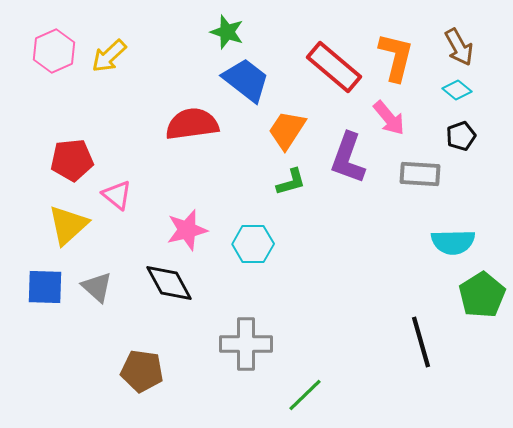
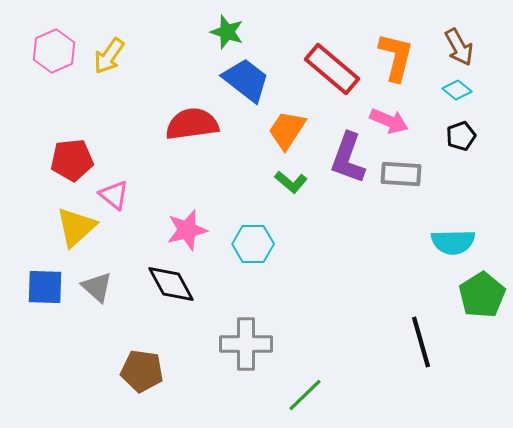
yellow arrow: rotated 12 degrees counterclockwise
red rectangle: moved 2 px left, 2 px down
pink arrow: moved 3 px down; rotated 27 degrees counterclockwise
gray rectangle: moved 19 px left
green L-shape: rotated 56 degrees clockwise
pink triangle: moved 3 px left
yellow triangle: moved 8 px right, 2 px down
black diamond: moved 2 px right, 1 px down
